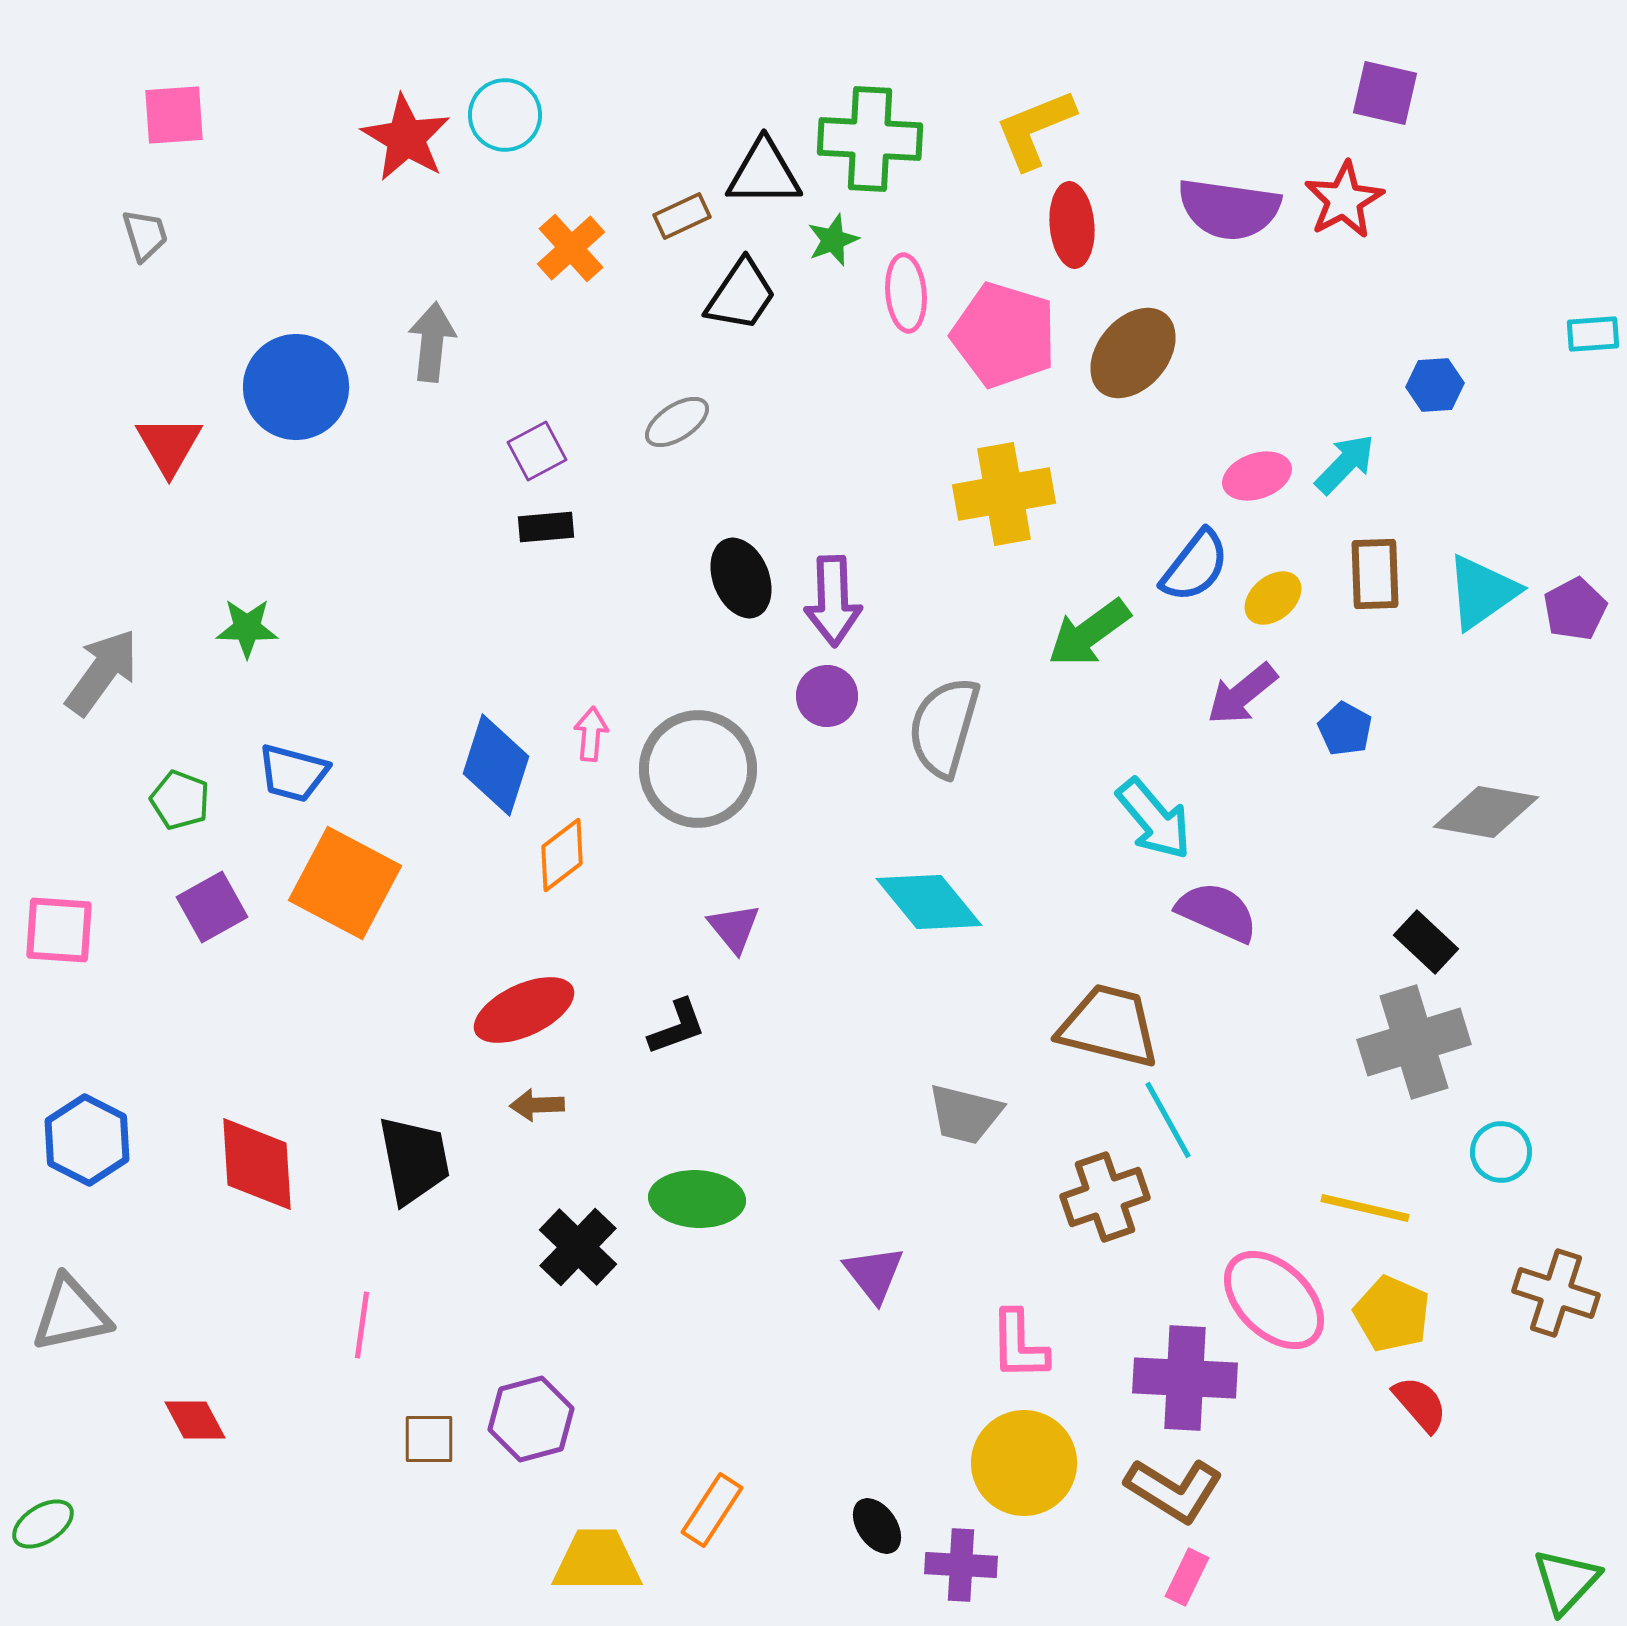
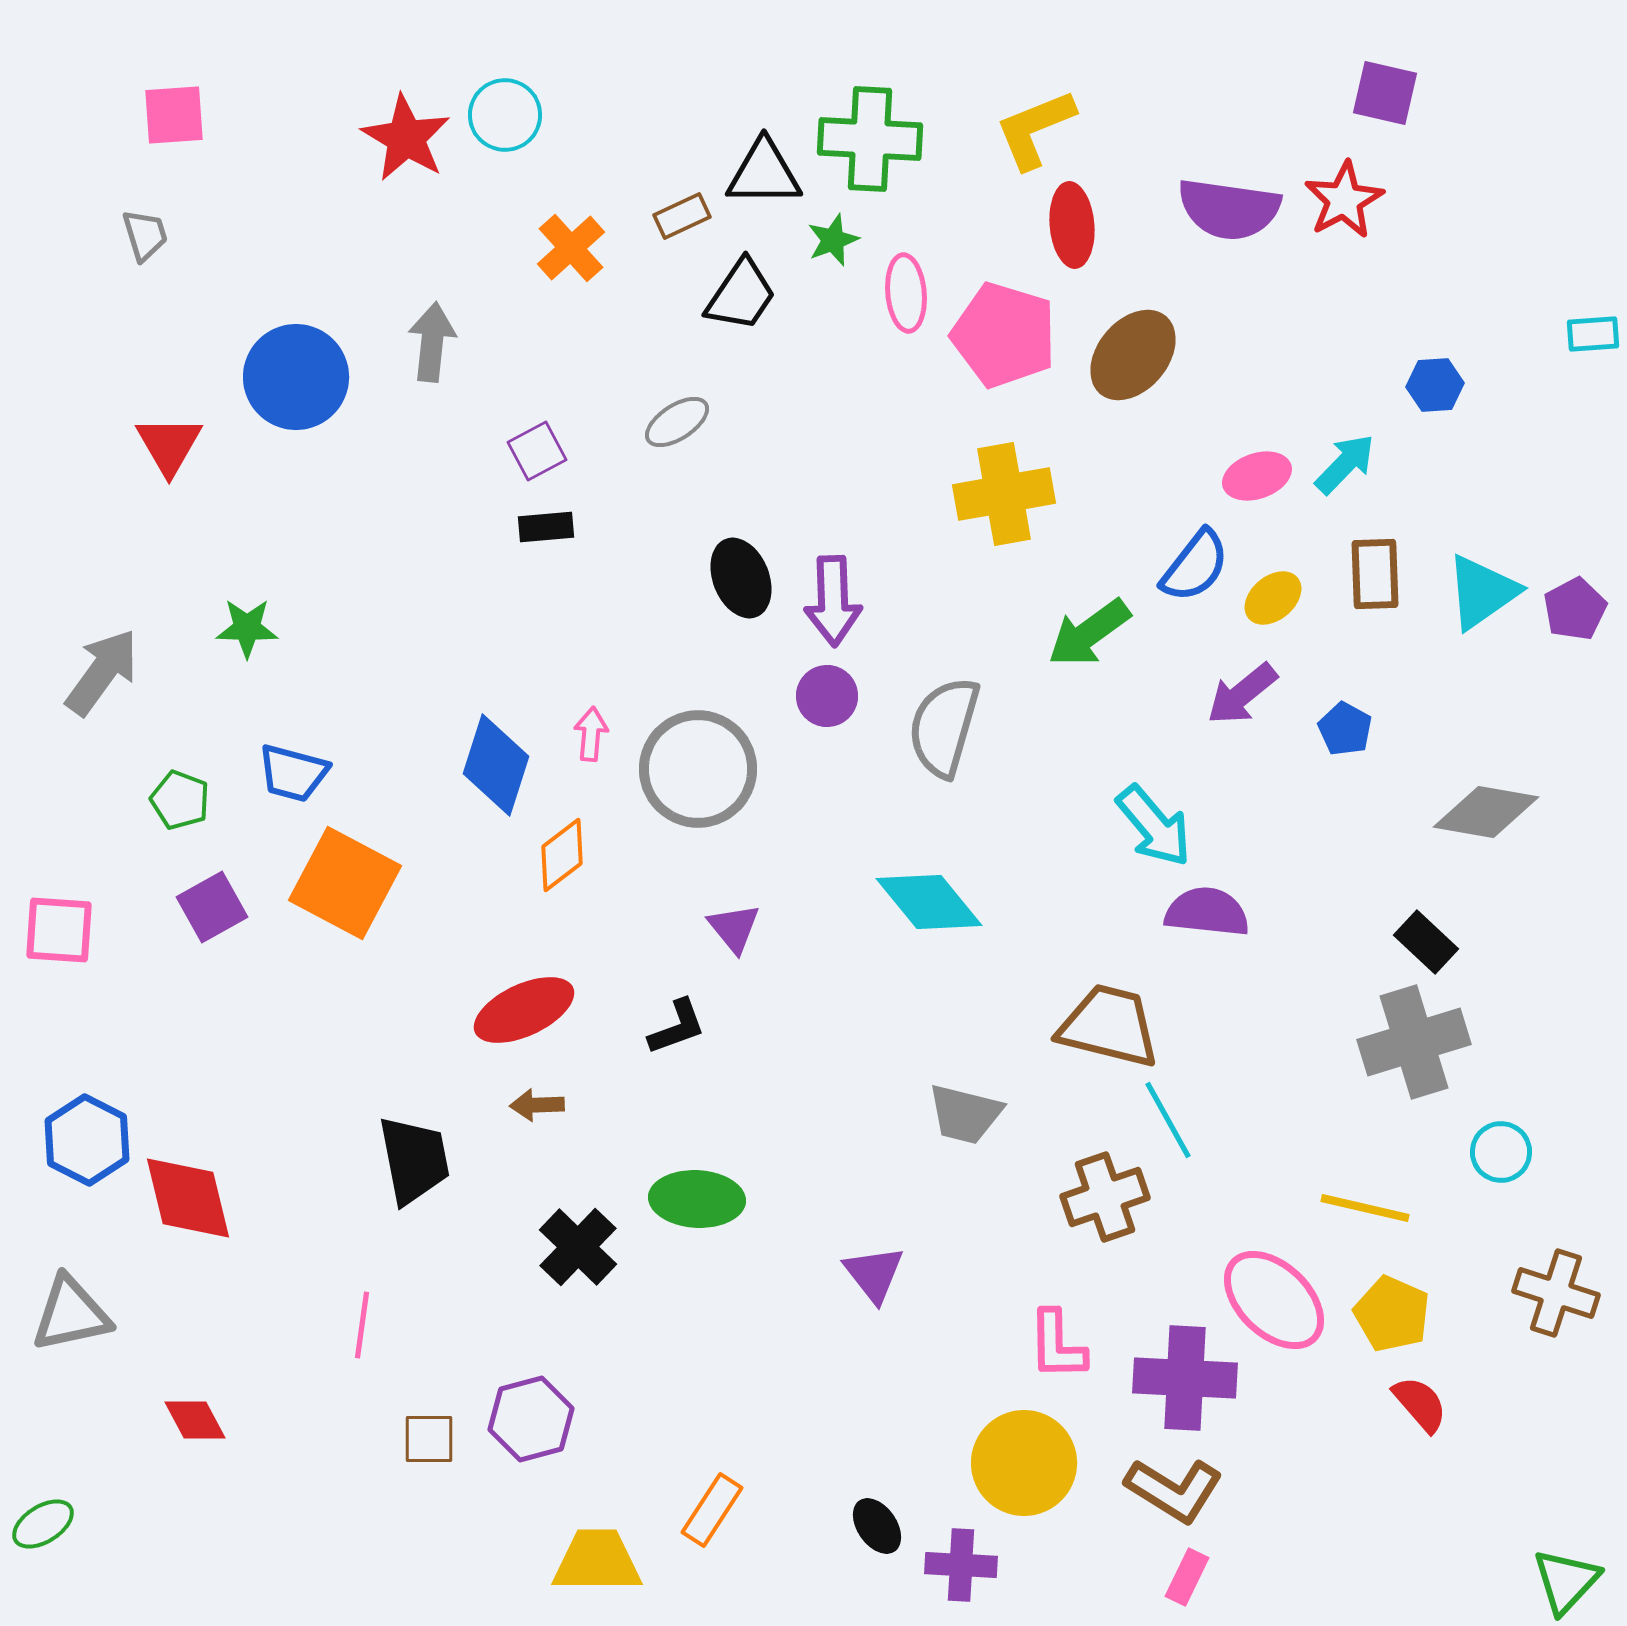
brown ellipse at (1133, 353): moved 2 px down
blue circle at (296, 387): moved 10 px up
cyan arrow at (1154, 819): moved 7 px down
purple semicircle at (1217, 912): moved 10 px left; rotated 18 degrees counterclockwise
red diamond at (257, 1164): moved 69 px left, 34 px down; rotated 10 degrees counterclockwise
pink L-shape at (1019, 1345): moved 38 px right
